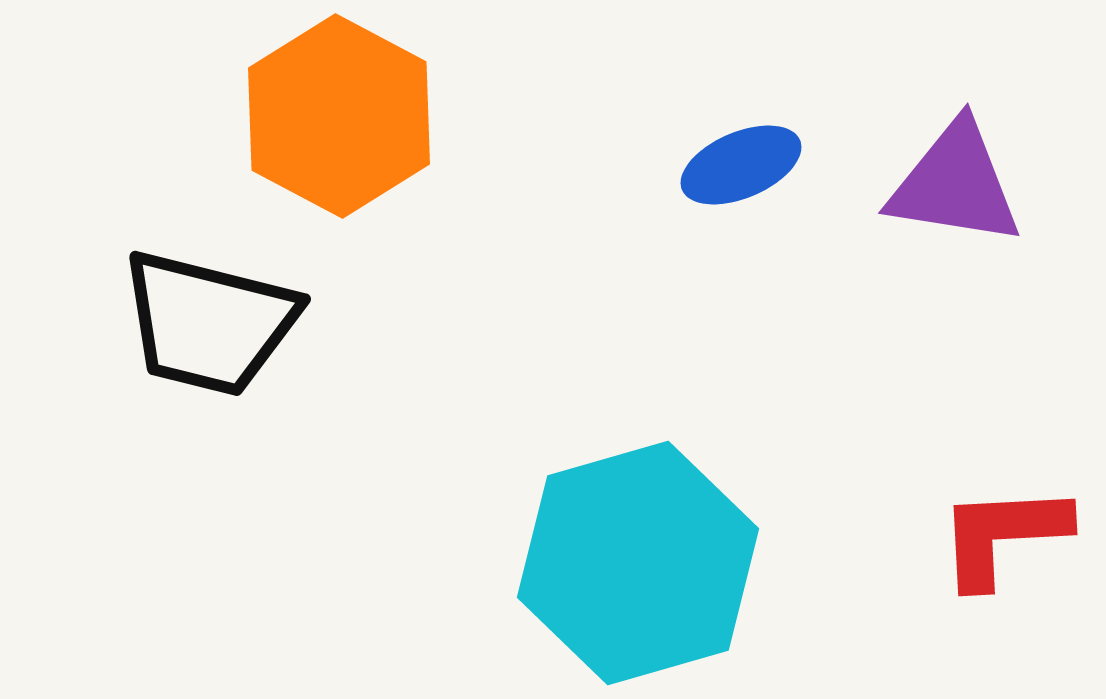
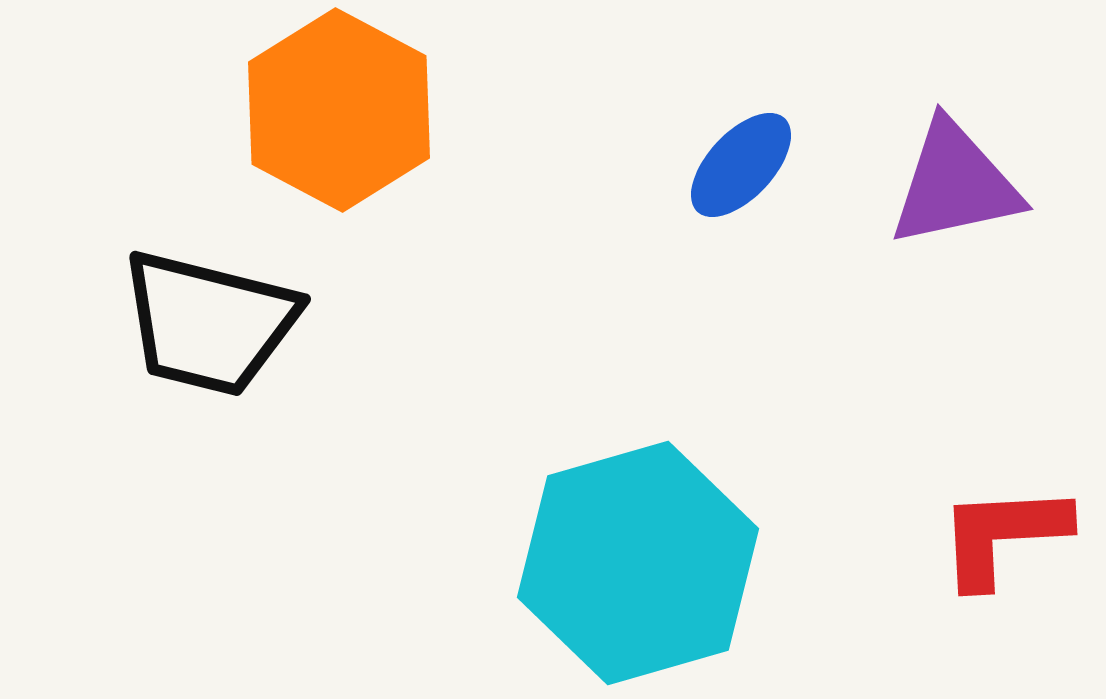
orange hexagon: moved 6 px up
blue ellipse: rotated 24 degrees counterclockwise
purple triangle: rotated 21 degrees counterclockwise
